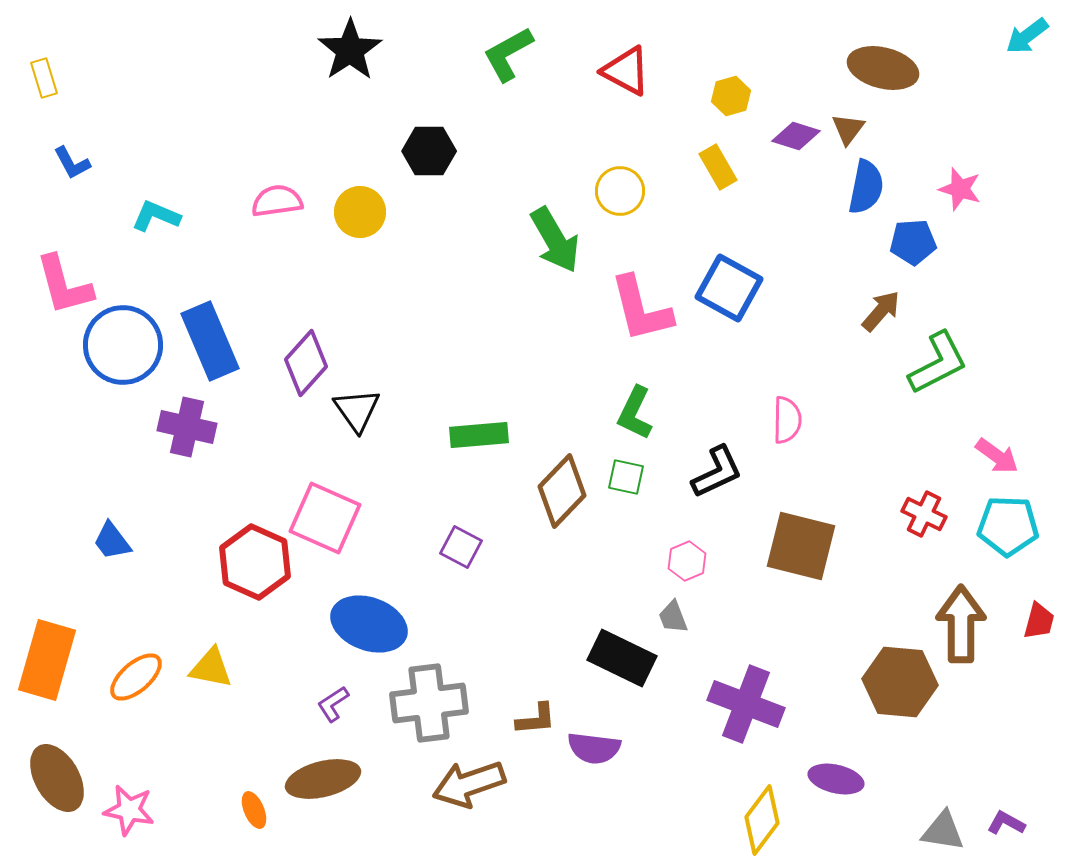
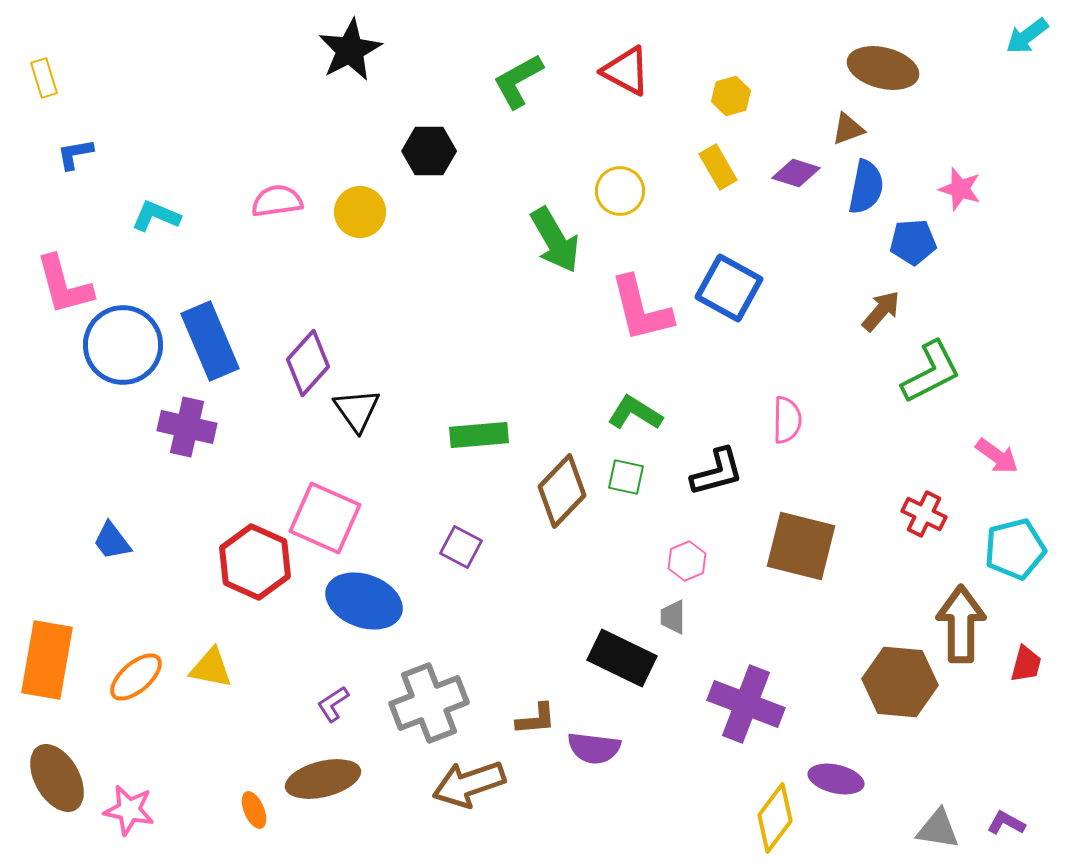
black star at (350, 50): rotated 6 degrees clockwise
green L-shape at (508, 54): moved 10 px right, 27 px down
brown triangle at (848, 129): rotated 33 degrees clockwise
purple diamond at (796, 136): moved 37 px down
blue L-shape at (72, 163): moved 3 px right, 9 px up; rotated 108 degrees clockwise
purple diamond at (306, 363): moved 2 px right
green L-shape at (938, 363): moved 7 px left, 9 px down
green L-shape at (635, 413): rotated 96 degrees clockwise
black L-shape at (717, 472): rotated 10 degrees clockwise
cyan pentagon at (1008, 526): moved 7 px right, 23 px down; rotated 16 degrees counterclockwise
gray trapezoid at (673, 617): rotated 21 degrees clockwise
red trapezoid at (1039, 621): moved 13 px left, 43 px down
blue ellipse at (369, 624): moved 5 px left, 23 px up
orange rectangle at (47, 660): rotated 6 degrees counterclockwise
gray cross at (429, 703): rotated 14 degrees counterclockwise
yellow diamond at (762, 820): moved 13 px right, 2 px up
gray triangle at (943, 831): moved 5 px left, 2 px up
